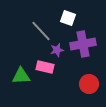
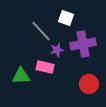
white square: moved 2 px left
